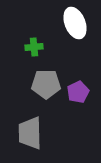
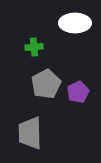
white ellipse: rotated 68 degrees counterclockwise
gray pentagon: rotated 28 degrees counterclockwise
